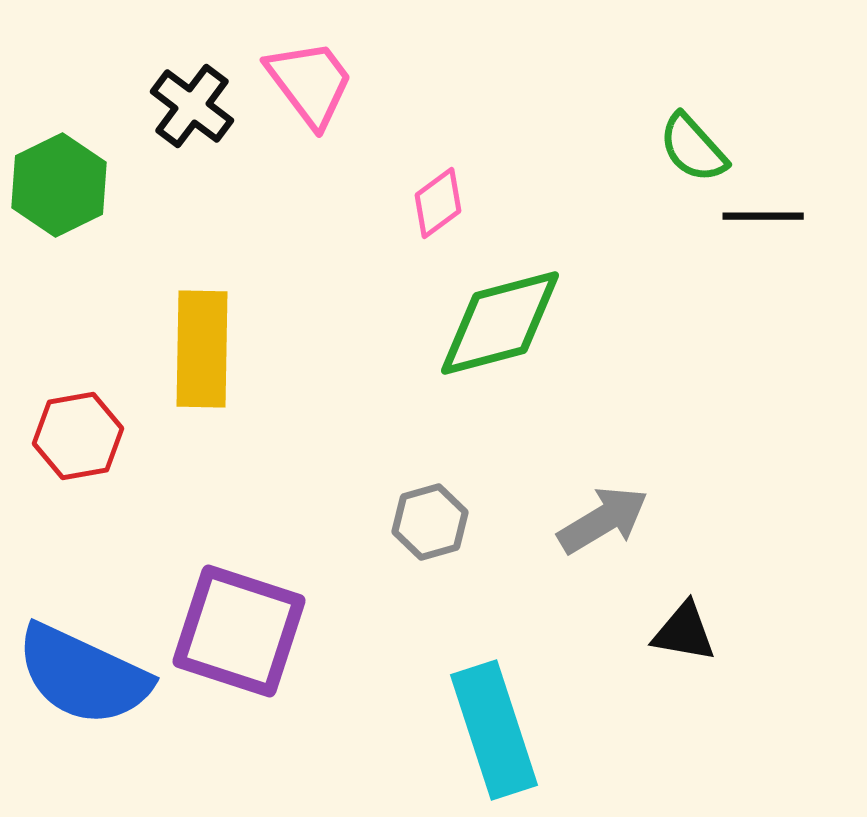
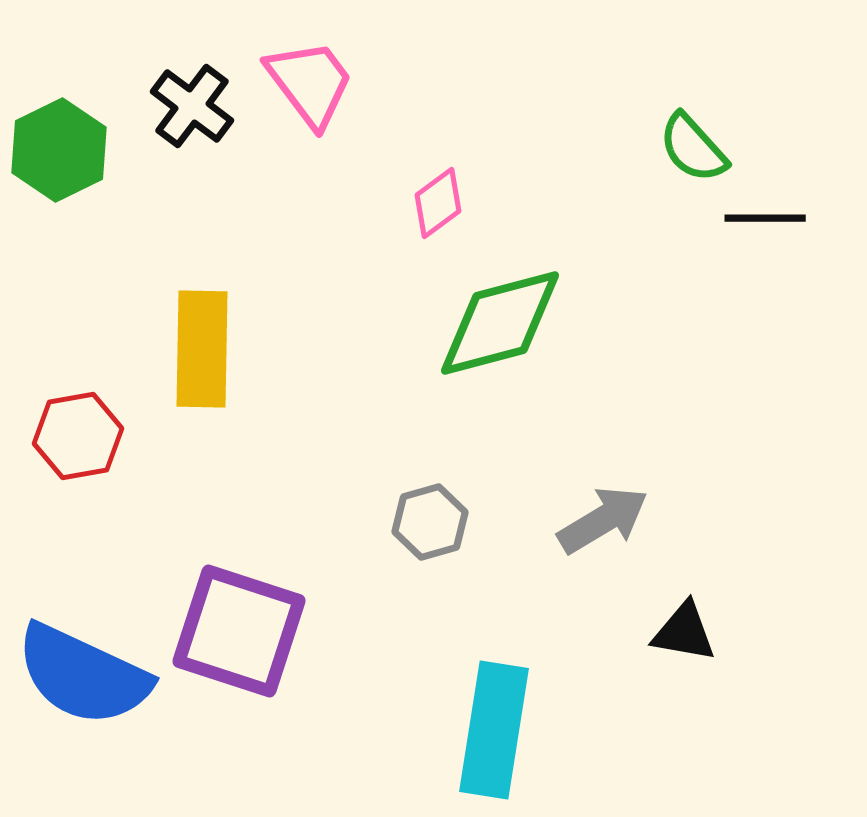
green hexagon: moved 35 px up
black line: moved 2 px right, 2 px down
cyan rectangle: rotated 27 degrees clockwise
